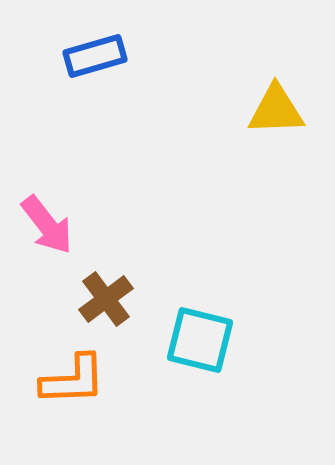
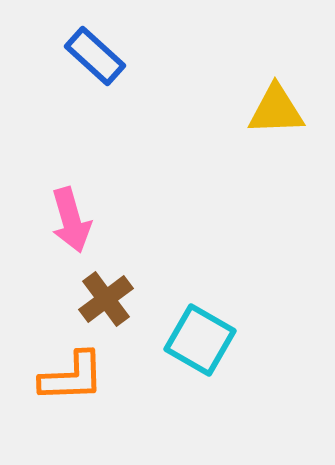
blue rectangle: rotated 58 degrees clockwise
pink arrow: moved 24 px right, 5 px up; rotated 22 degrees clockwise
cyan square: rotated 16 degrees clockwise
orange L-shape: moved 1 px left, 3 px up
